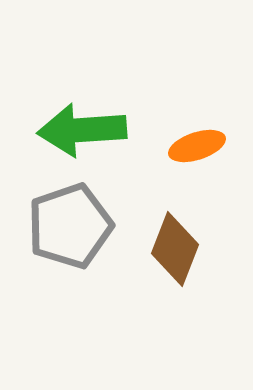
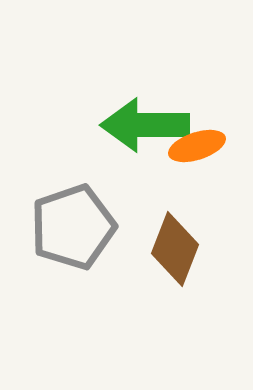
green arrow: moved 63 px right, 5 px up; rotated 4 degrees clockwise
gray pentagon: moved 3 px right, 1 px down
